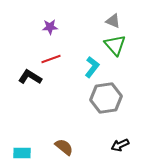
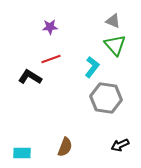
gray hexagon: rotated 16 degrees clockwise
brown semicircle: moved 1 px right; rotated 72 degrees clockwise
